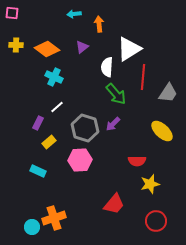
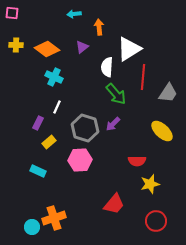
orange arrow: moved 3 px down
white line: rotated 24 degrees counterclockwise
